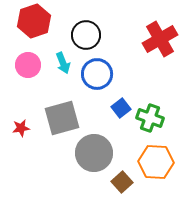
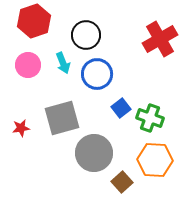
orange hexagon: moved 1 px left, 2 px up
